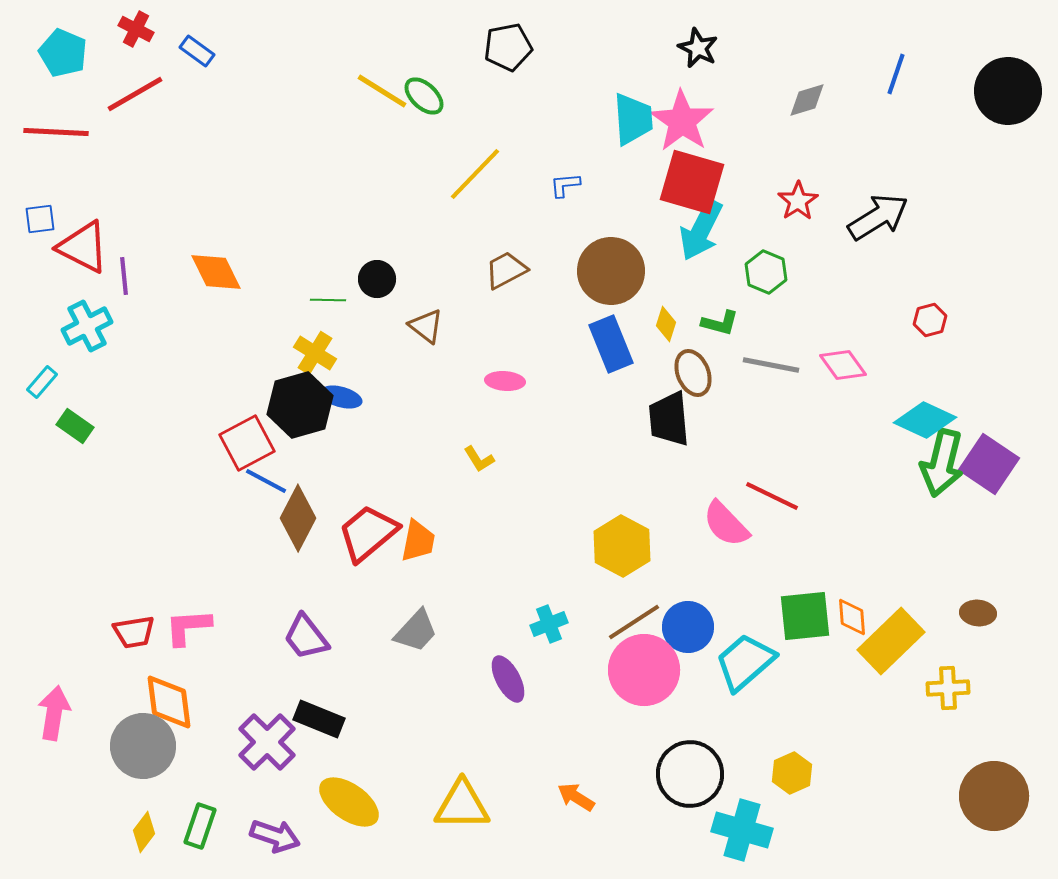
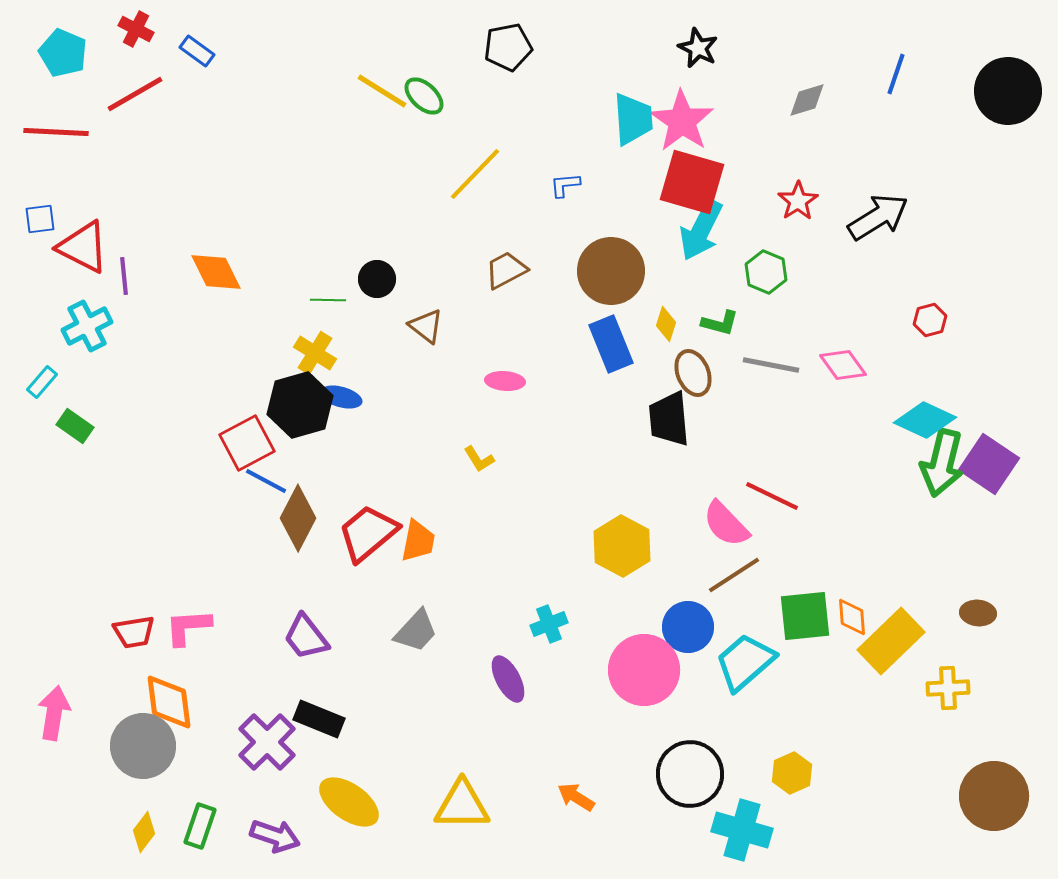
brown line at (634, 622): moved 100 px right, 47 px up
